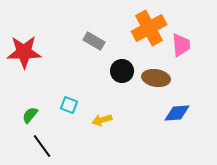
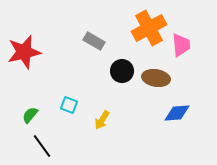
red star: rotated 12 degrees counterclockwise
yellow arrow: rotated 42 degrees counterclockwise
